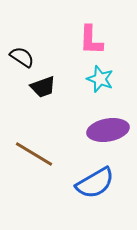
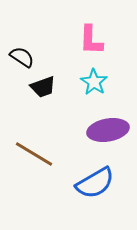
cyan star: moved 6 px left, 3 px down; rotated 12 degrees clockwise
